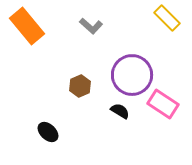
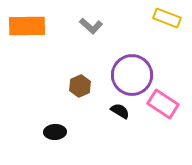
yellow rectangle: rotated 24 degrees counterclockwise
orange rectangle: rotated 51 degrees counterclockwise
black ellipse: moved 7 px right; rotated 45 degrees counterclockwise
